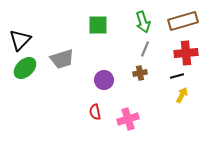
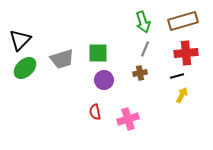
green square: moved 28 px down
